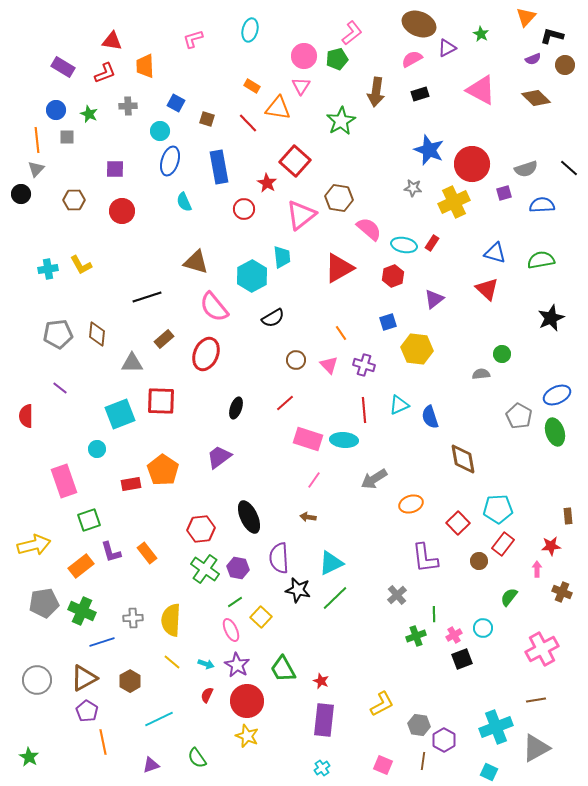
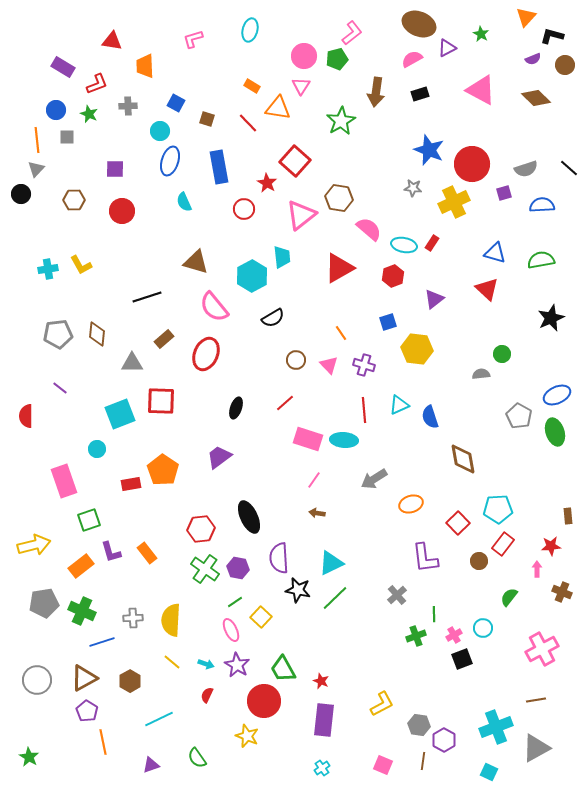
red L-shape at (105, 73): moved 8 px left, 11 px down
brown arrow at (308, 517): moved 9 px right, 4 px up
red circle at (247, 701): moved 17 px right
